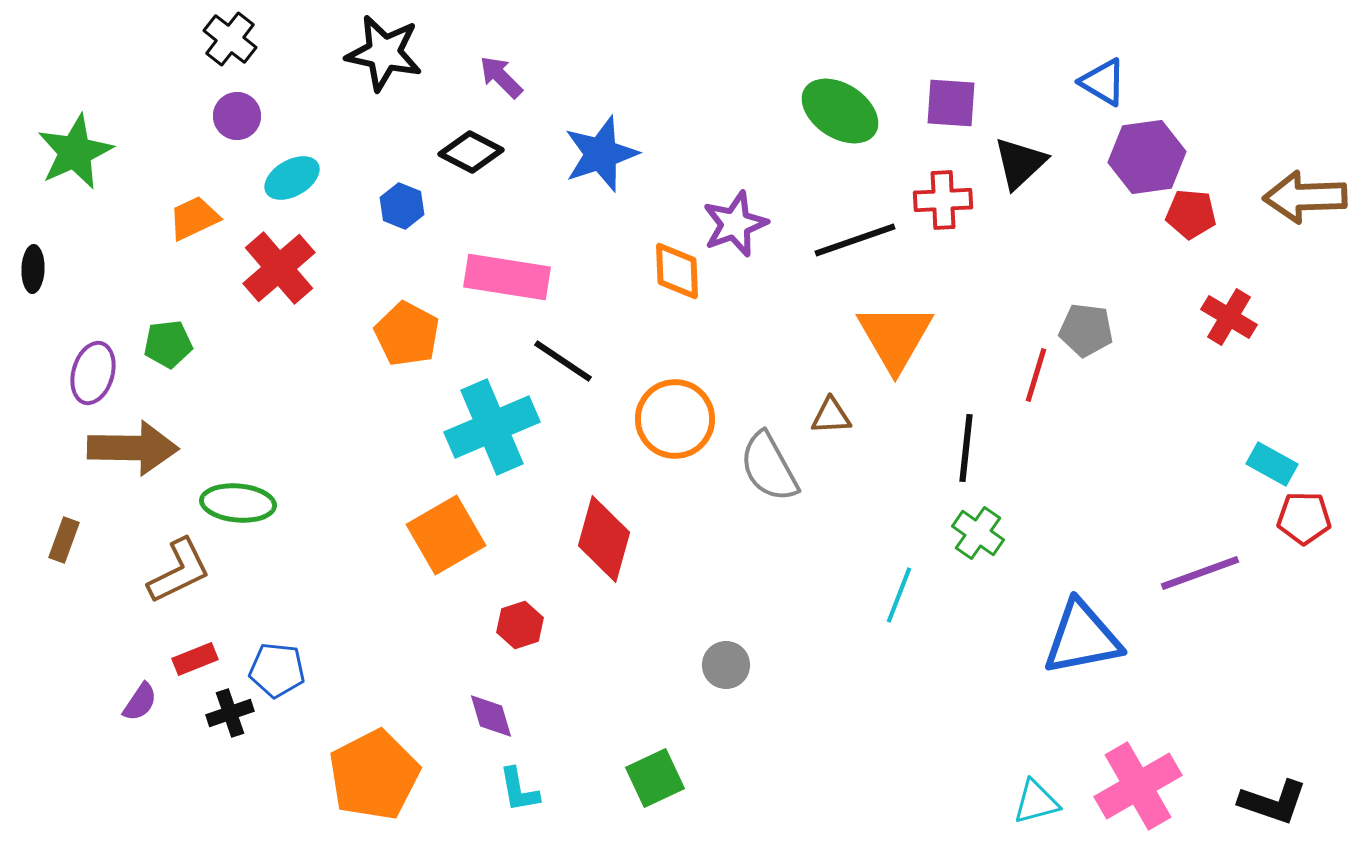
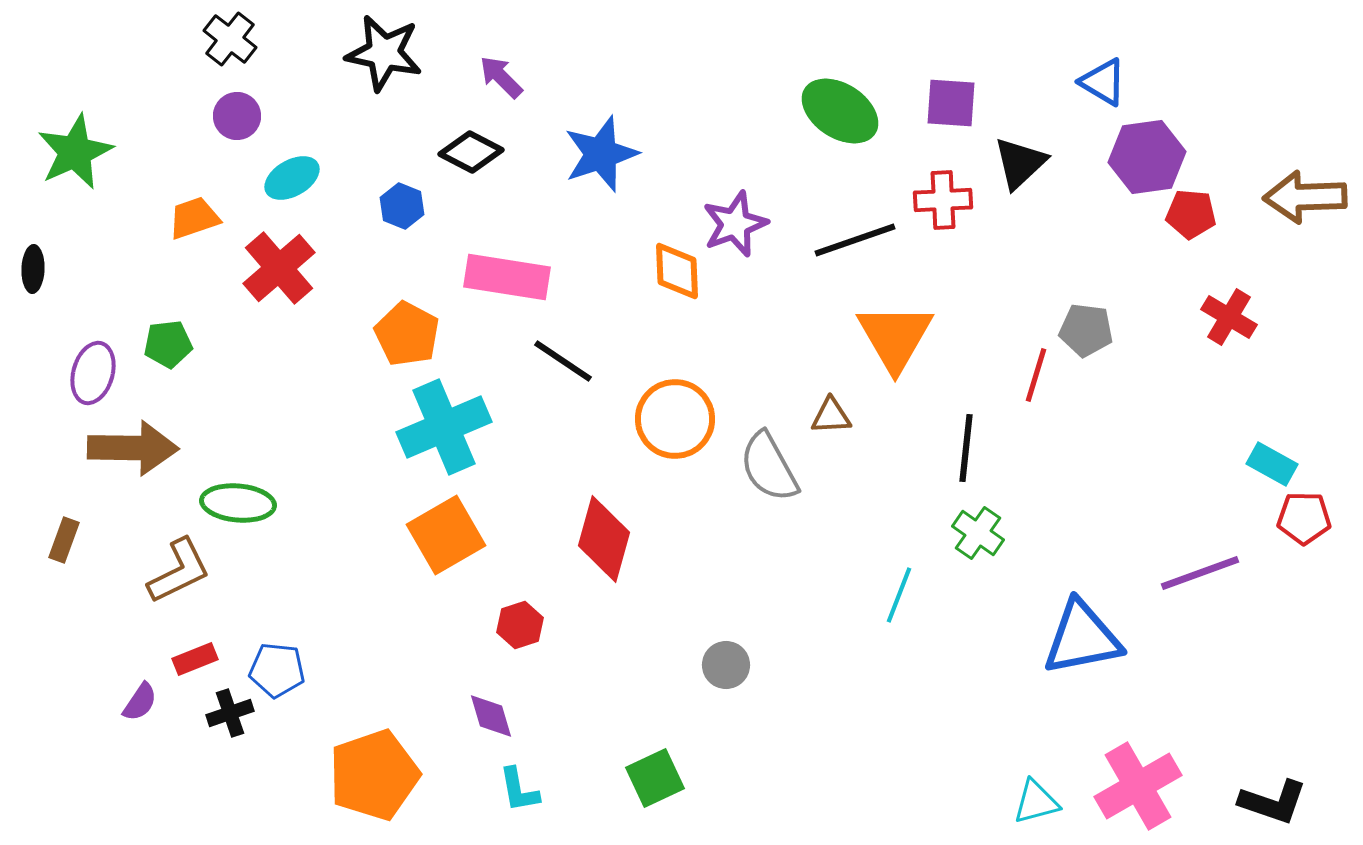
orange trapezoid at (194, 218): rotated 6 degrees clockwise
cyan cross at (492, 427): moved 48 px left
orange pentagon at (374, 775): rotated 8 degrees clockwise
